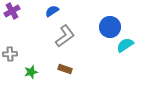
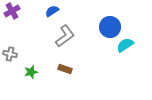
gray cross: rotated 16 degrees clockwise
